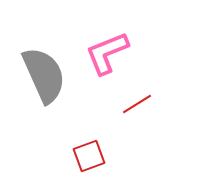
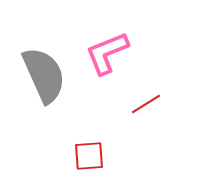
red line: moved 9 px right
red square: rotated 16 degrees clockwise
